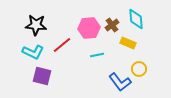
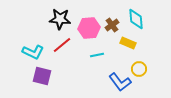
black star: moved 24 px right, 6 px up
